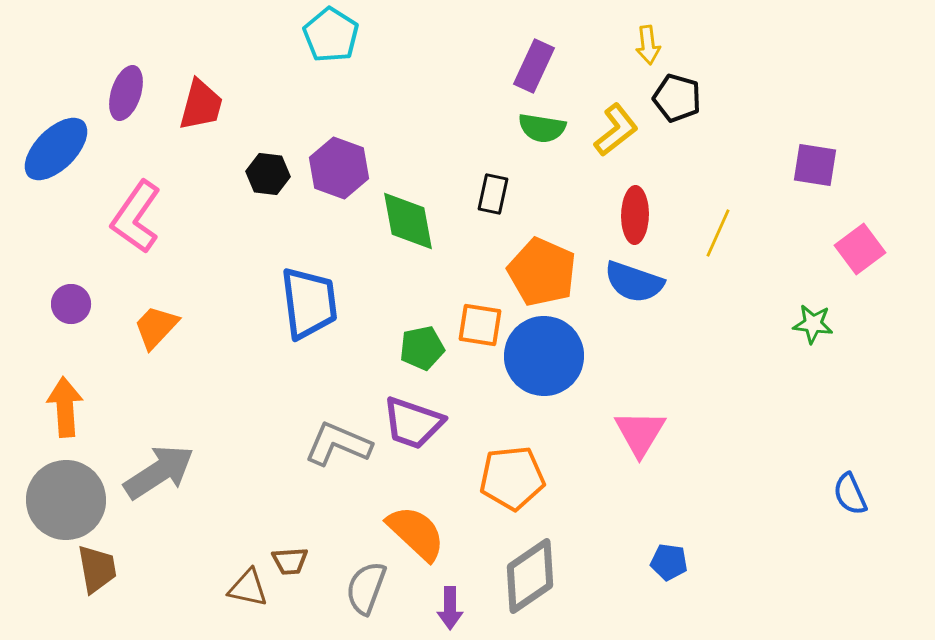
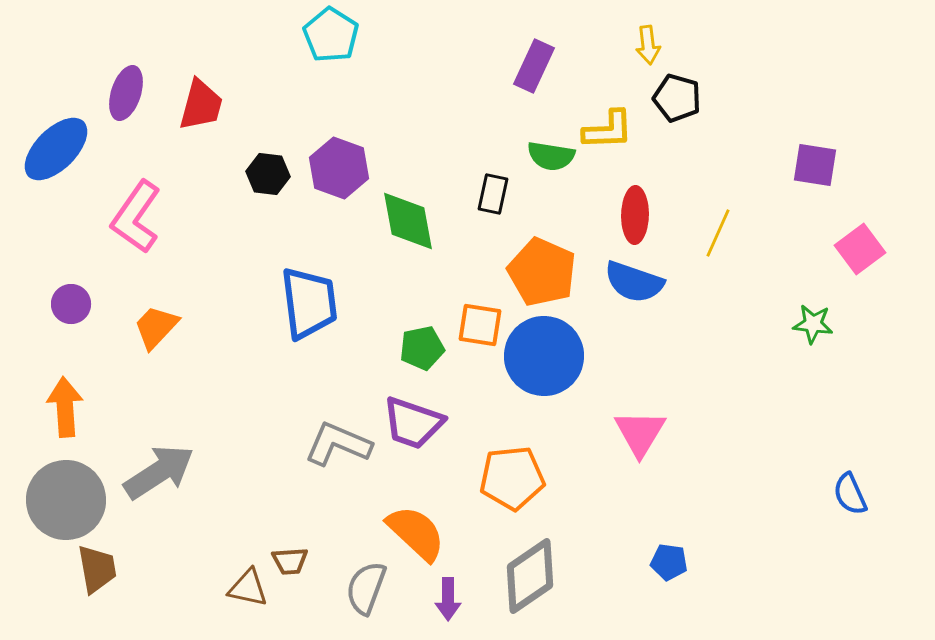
green semicircle at (542, 128): moved 9 px right, 28 px down
yellow L-shape at (616, 130): moved 8 px left; rotated 36 degrees clockwise
purple arrow at (450, 608): moved 2 px left, 9 px up
